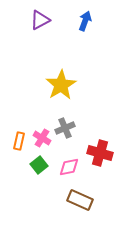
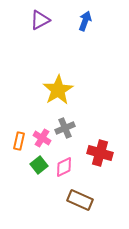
yellow star: moved 3 px left, 5 px down
pink diamond: moved 5 px left; rotated 15 degrees counterclockwise
